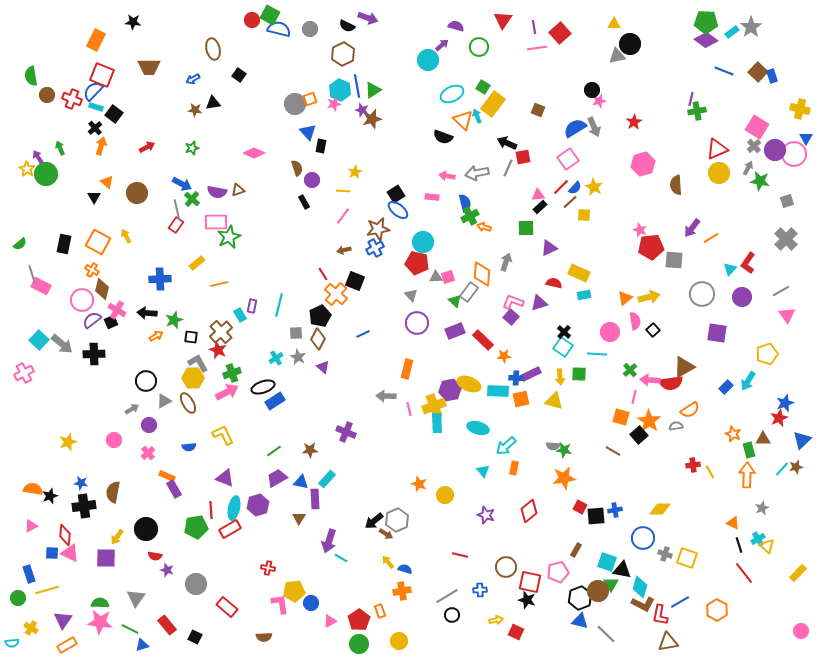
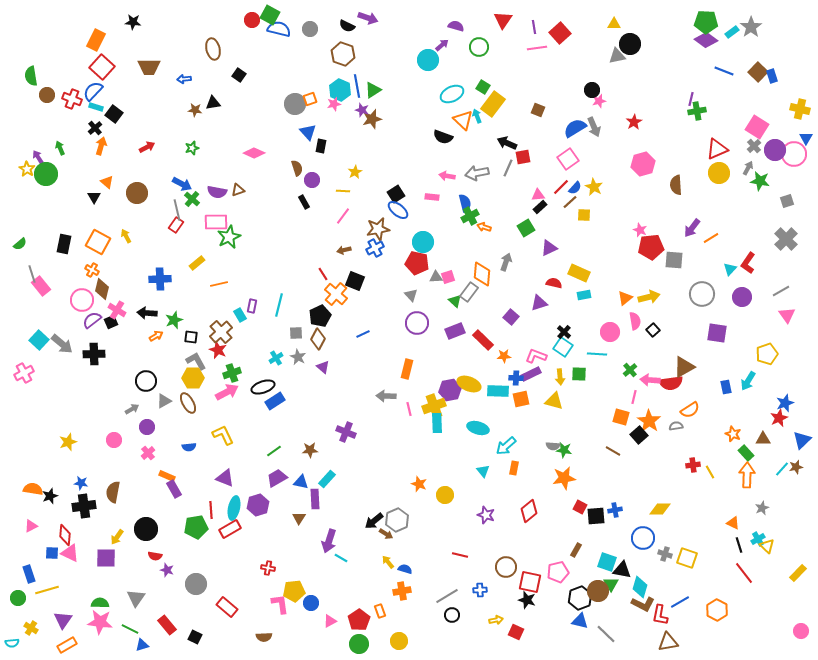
brown hexagon at (343, 54): rotated 15 degrees counterclockwise
red square at (102, 75): moved 8 px up; rotated 20 degrees clockwise
blue arrow at (193, 79): moved 9 px left; rotated 24 degrees clockwise
green square at (526, 228): rotated 30 degrees counterclockwise
pink rectangle at (41, 286): rotated 24 degrees clockwise
pink L-shape at (513, 302): moved 23 px right, 54 px down
gray L-shape at (198, 363): moved 2 px left, 2 px up
blue rectangle at (726, 387): rotated 56 degrees counterclockwise
purple circle at (149, 425): moved 2 px left, 2 px down
green rectangle at (749, 450): moved 3 px left, 3 px down; rotated 28 degrees counterclockwise
